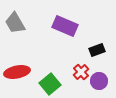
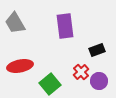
purple rectangle: rotated 60 degrees clockwise
red ellipse: moved 3 px right, 6 px up
